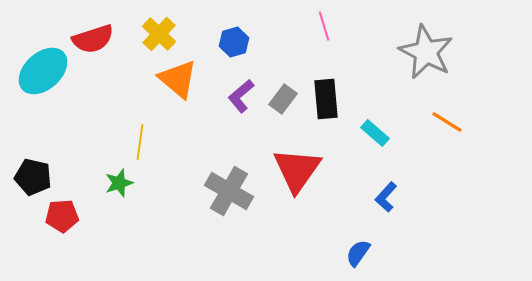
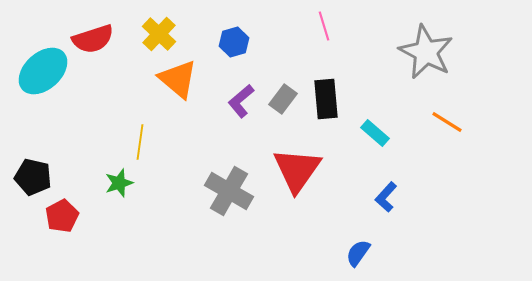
purple L-shape: moved 5 px down
red pentagon: rotated 24 degrees counterclockwise
